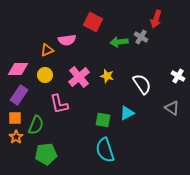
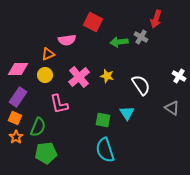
orange triangle: moved 1 px right, 4 px down
white cross: moved 1 px right
white semicircle: moved 1 px left, 1 px down
purple rectangle: moved 1 px left, 2 px down
cyan triangle: rotated 35 degrees counterclockwise
orange square: rotated 24 degrees clockwise
green semicircle: moved 2 px right, 2 px down
green pentagon: moved 1 px up
